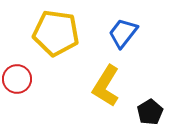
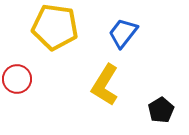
yellow pentagon: moved 1 px left, 6 px up
yellow L-shape: moved 1 px left, 1 px up
black pentagon: moved 11 px right, 2 px up
